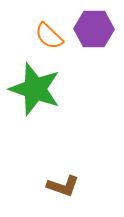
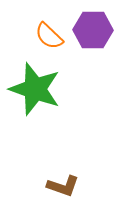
purple hexagon: moved 1 px left, 1 px down
